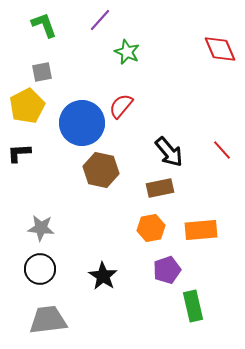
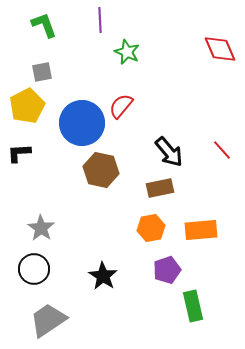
purple line: rotated 45 degrees counterclockwise
gray star: rotated 28 degrees clockwise
black circle: moved 6 px left
gray trapezoid: rotated 27 degrees counterclockwise
